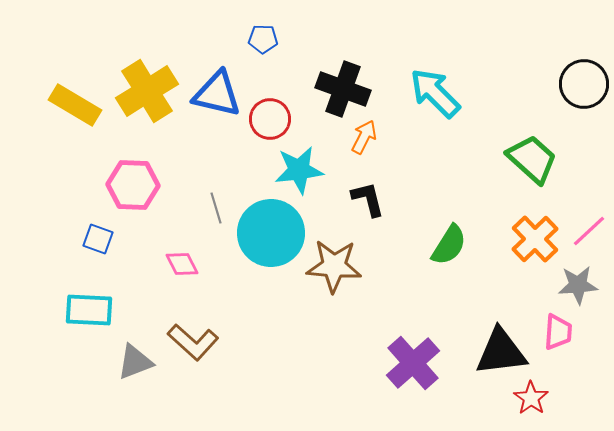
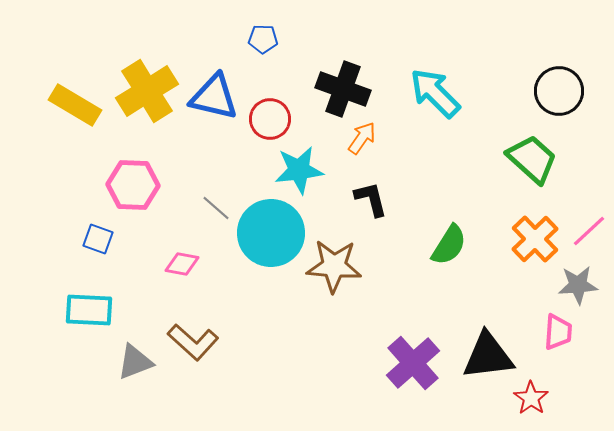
black circle: moved 25 px left, 7 px down
blue triangle: moved 3 px left, 3 px down
orange arrow: moved 2 px left, 1 px down; rotated 8 degrees clockwise
black L-shape: moved 3 px right
gray line: rotated 32 degrees counterclockwise
pink diamond: rotated 52 degrees counterclockwise
black triangle: moved 13 px left, 4 px down
